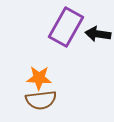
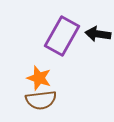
purple rectangle: moved 4 px left, 9 px down
orange star: rotated 15 degrees clockwise
